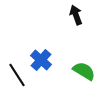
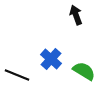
blue cross: moved 10 px right, 1 px up
black line: rotated 35 degrees counterclockwise
